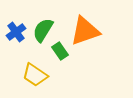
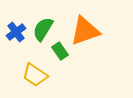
green semicircle: moved 1 px up
